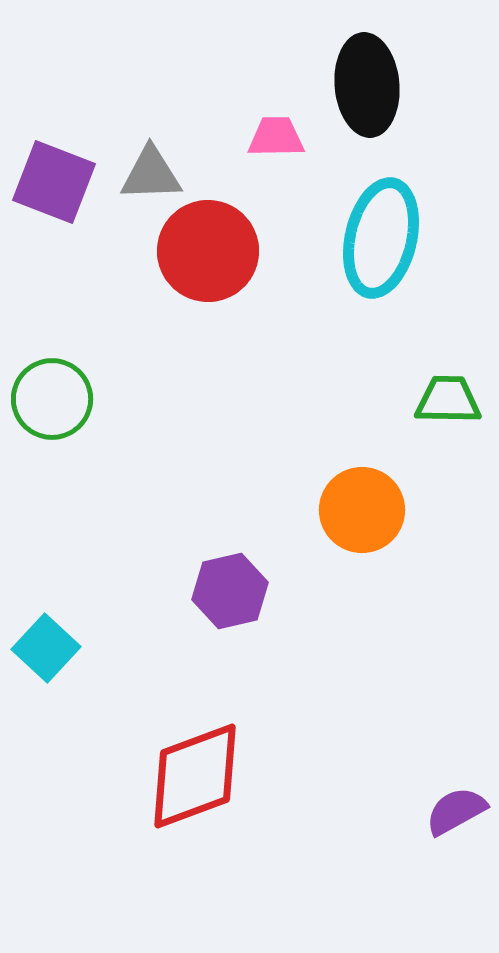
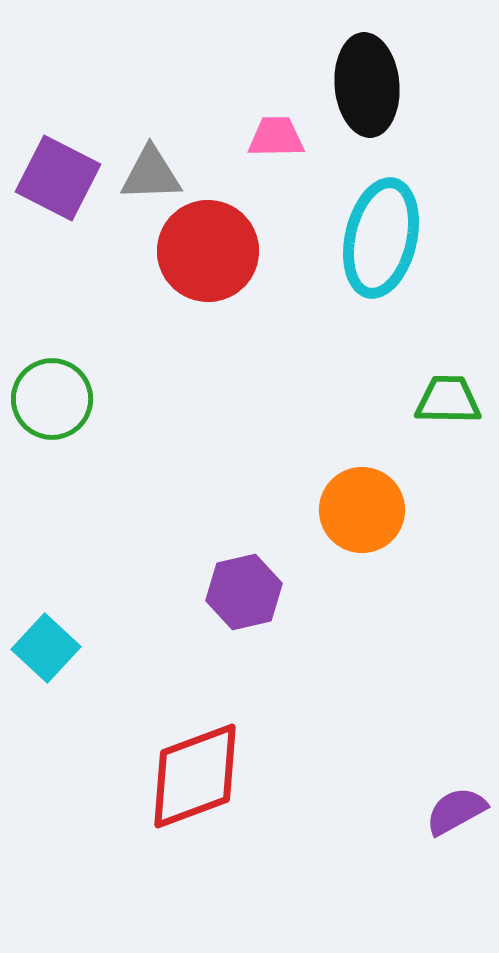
purple square: moved 4 px right, 4 px up; rotated 6 degrees clockwise
purple hexagon: moved 14 px right, 1 px down
